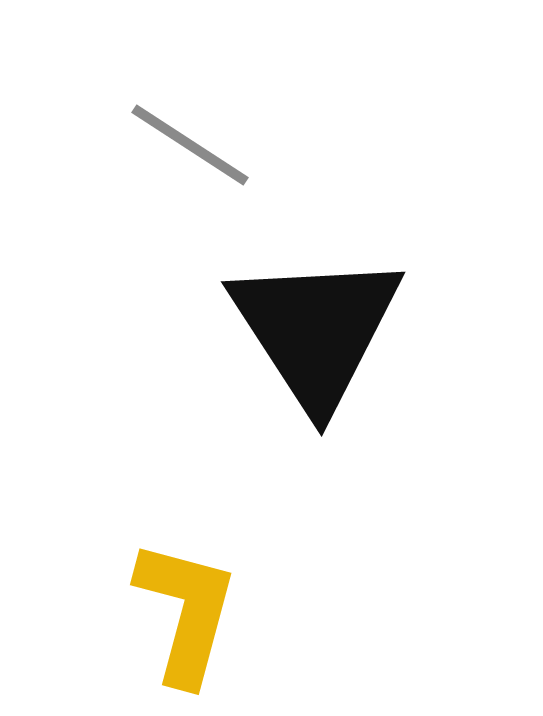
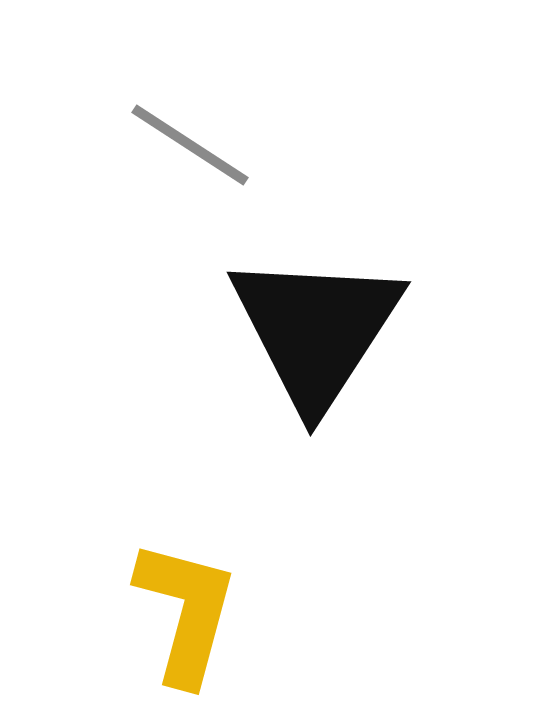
black triangle: rotated 6 degrees clockwise
